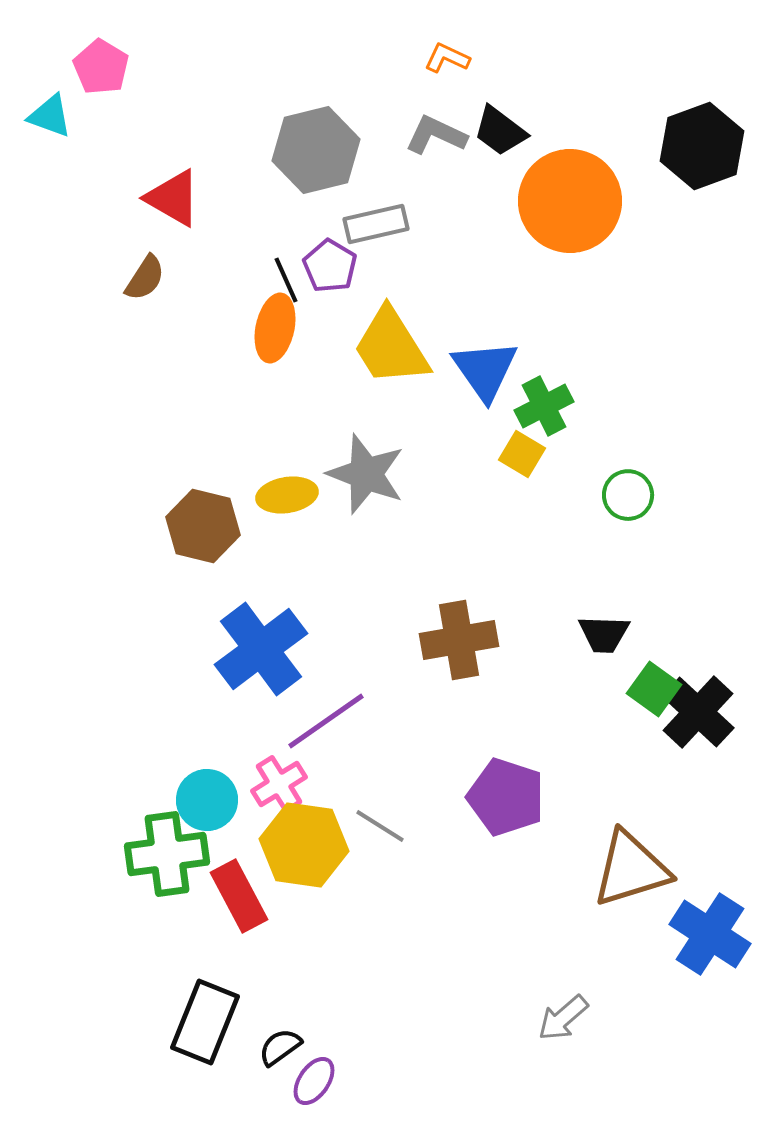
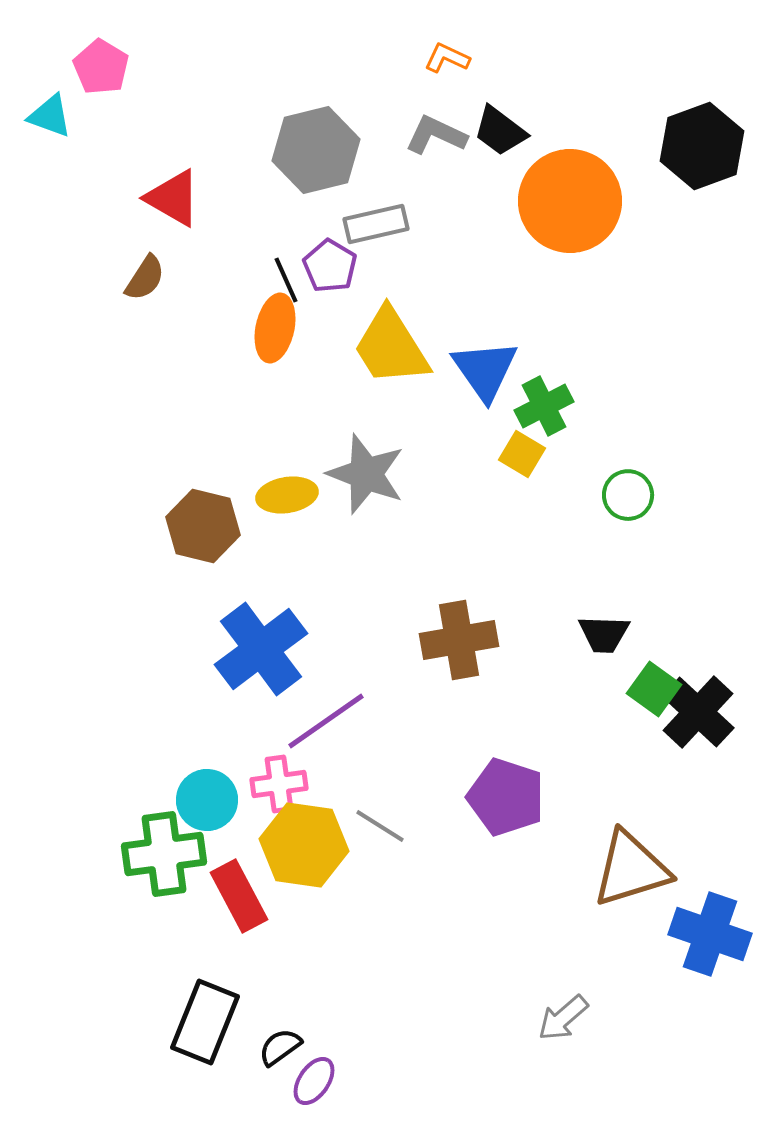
pink cross at (279, 784): rotated 24 degrees clockwise
green cross at (167, 854): moved 3 px left
blue cross at (710, 934): rotated 14 degrees counterclockwise
